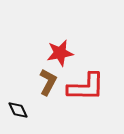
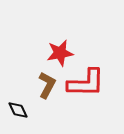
brown L-shape: moved 1 px left, 3 px down
red L-shape: moved 4 px up
